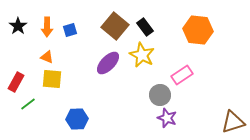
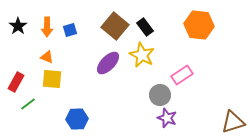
orange hexagon: moved 1 px right, 5 px up
